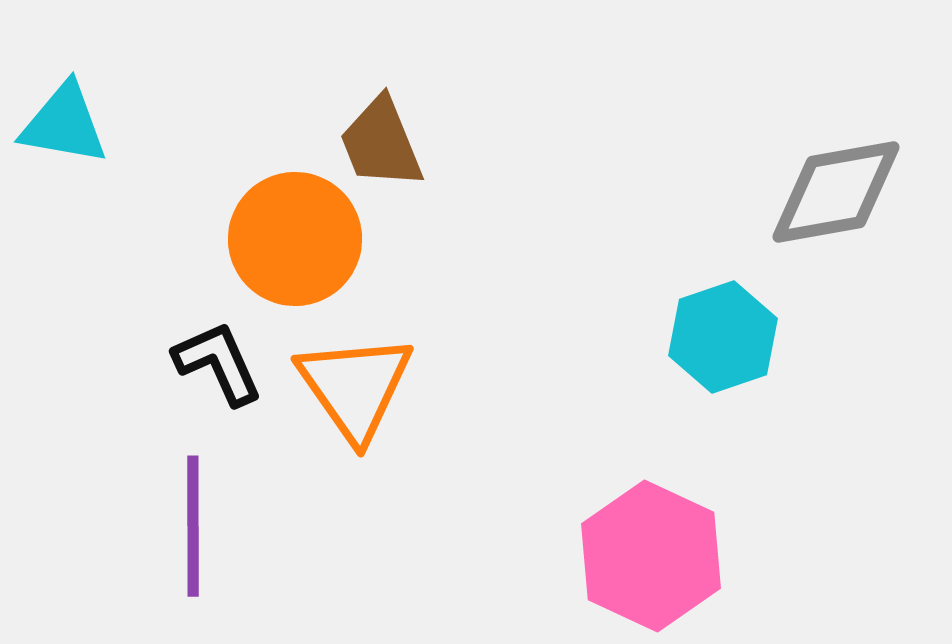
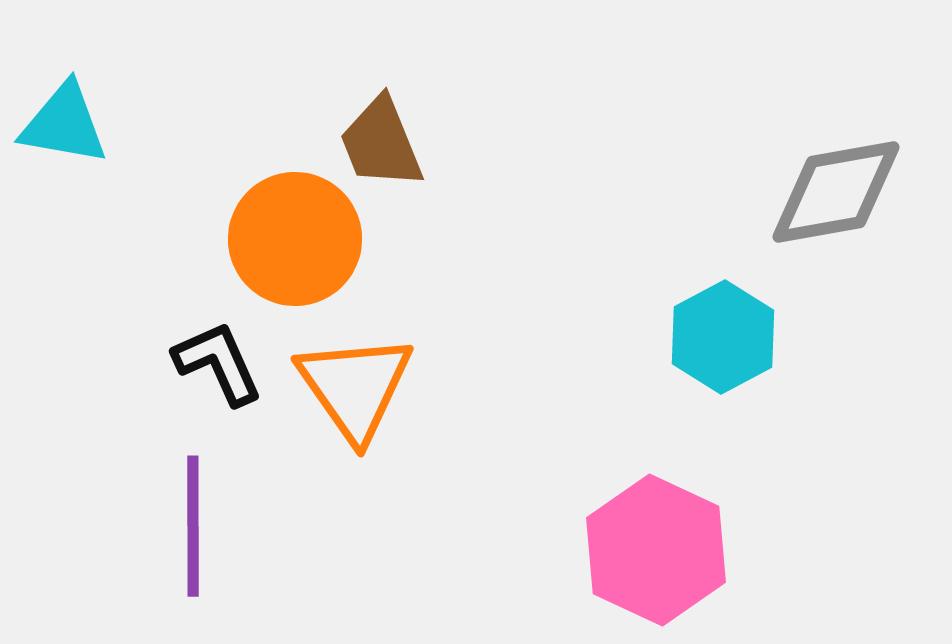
cyan hexagon: rotated 9 degrees counterclockwise
pink hexagon: moved 5 px right, 6 px up
